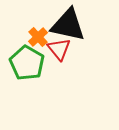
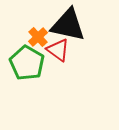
red triangle: moved 1 px left, 1 px down; rotated 15 degrees counterclockwise
